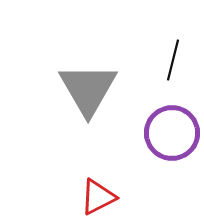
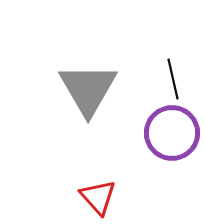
black line: moved 19 px down; rotated 27 degrees counterclockwise
red triangle: rotated 45 degrees counterclockwise
